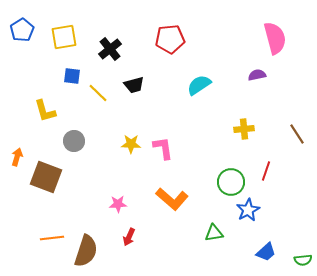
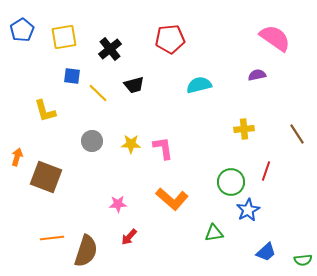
pink semicircle: rotated 40 degrees counterclockwise
cyan semicircle: rotated 20 degrees clockwise
gray circle: moved 18 px right
red arrow: rotated 18 degrees clockwise
